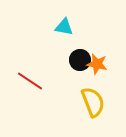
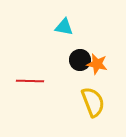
red line: rotated 32 degrees counterclockwise
